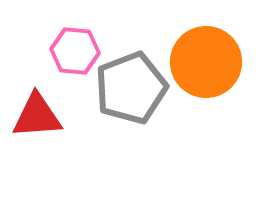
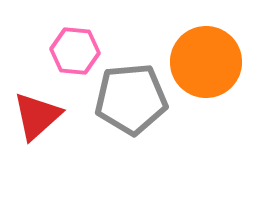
gray pentagon: moved 11 px down; rotated 16 degrees clockwise
red triangle: rotated 38 degrees counterclockwise
